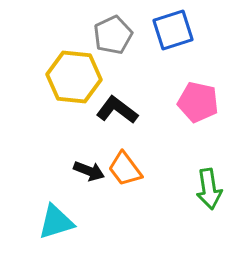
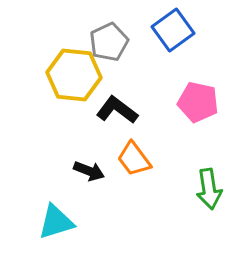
blue square: rotated 18 degrees counterclockwise
gray pentagon: moved 4 px left, 7 px down
yellow hexagon: moved 2 px up
orange trapezoid: moved 9 px right, 10 px up
